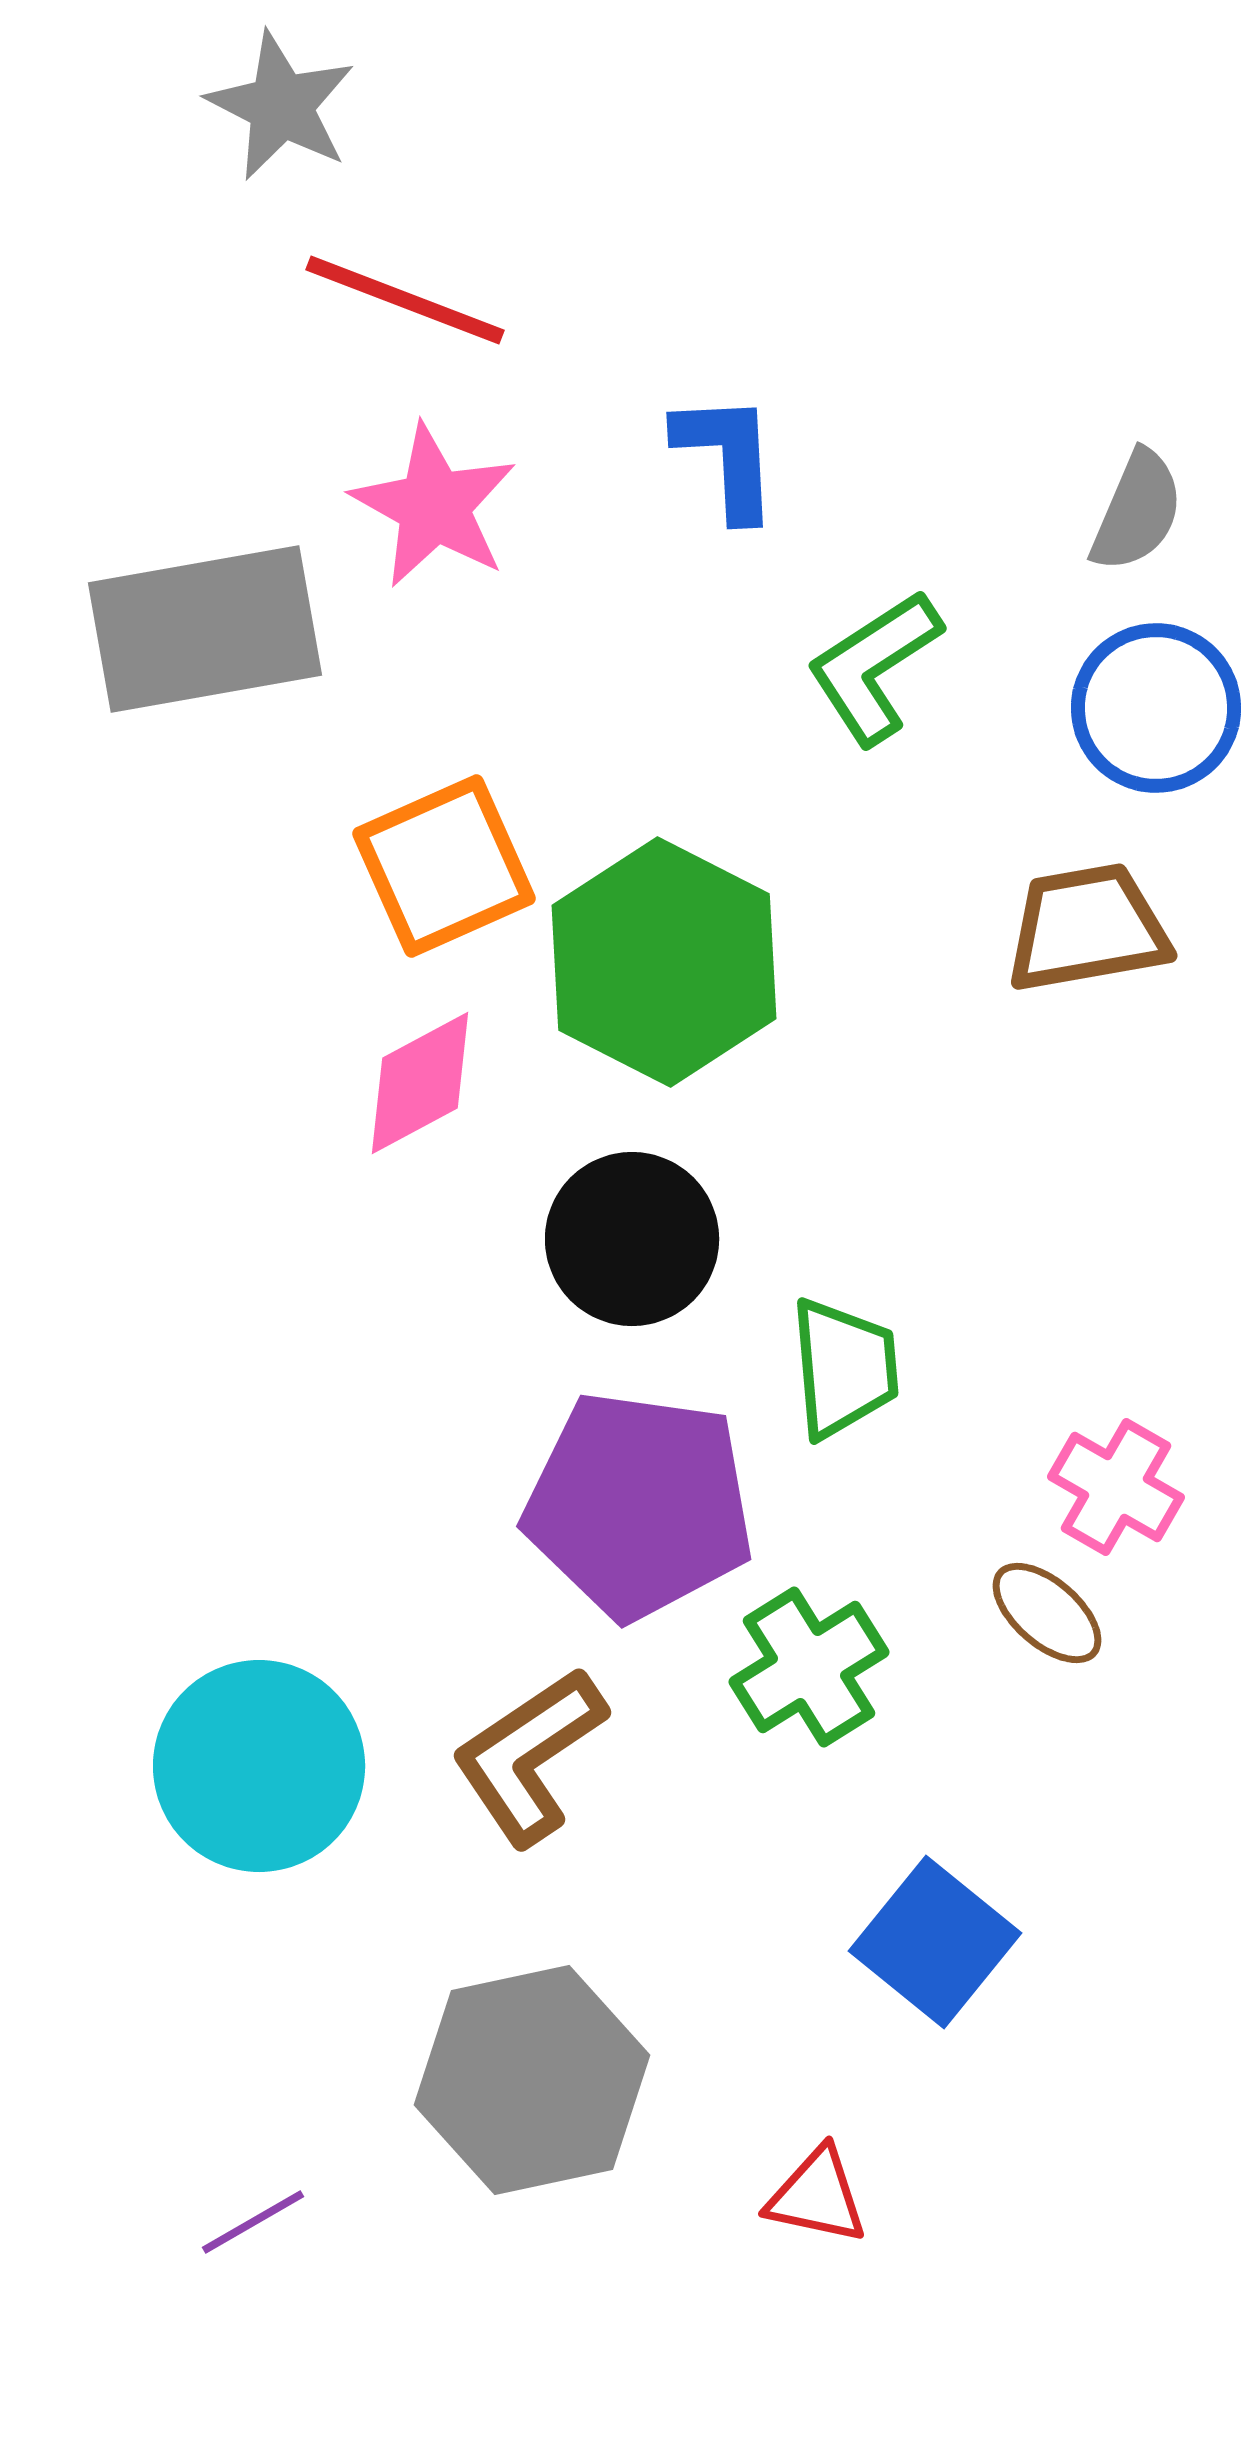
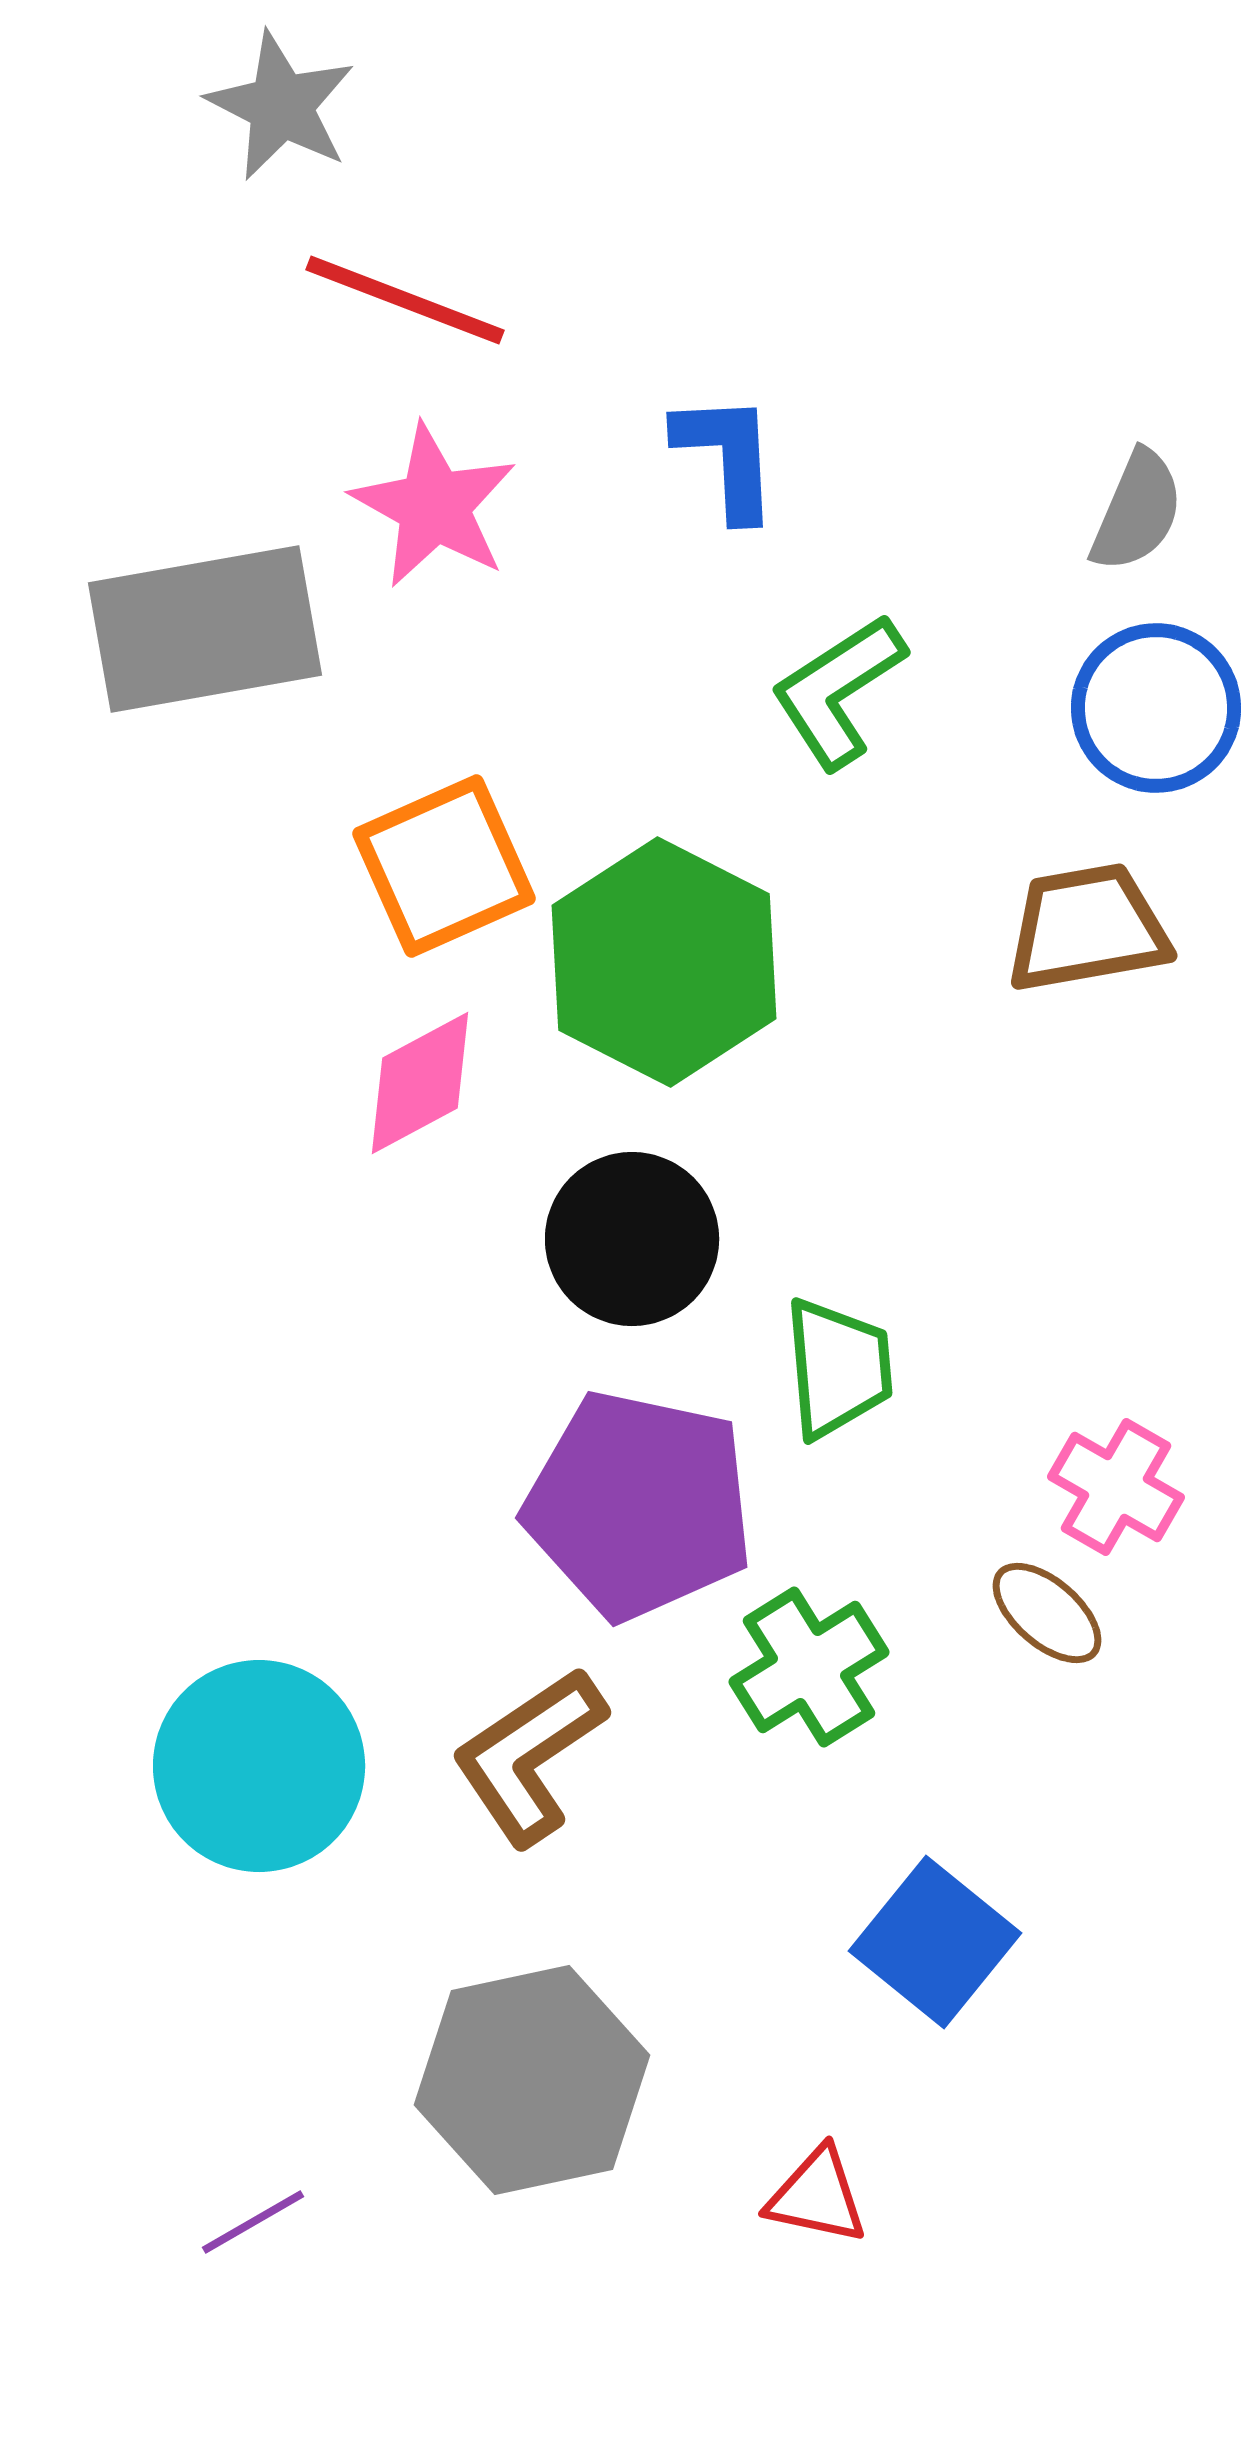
green L-shape: moved 36 px left, 24 px down
green trapezoid: moved 6 px left
purple pentagon: rotated 4 degrees clockwise
